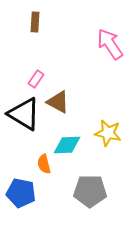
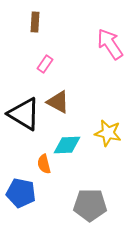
pink rectangle: moved 9 px right, 15 px up
gray pentagon: moved 14 px down
